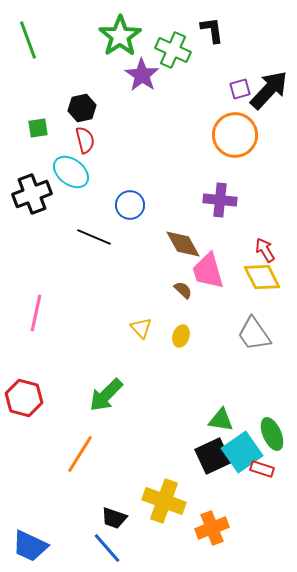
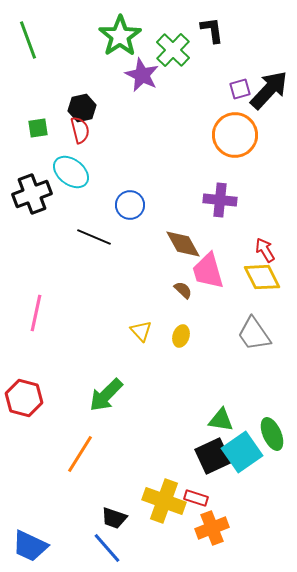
green cross: rotated 20 degrees clockwise
purple star: rotated 8 degrees counterclockwise
red semicircle: moved 5 px left, 10 px up
yellow triangle: moved 3 px down
red rectangle: moved 66 px left, 29 px down
